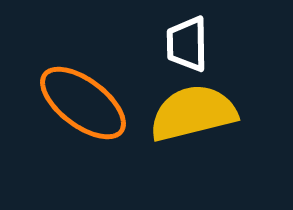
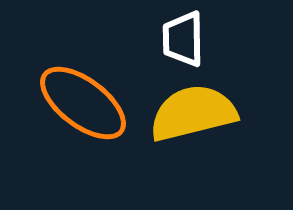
white trapezoid: moved 4 px left, 5 px up
